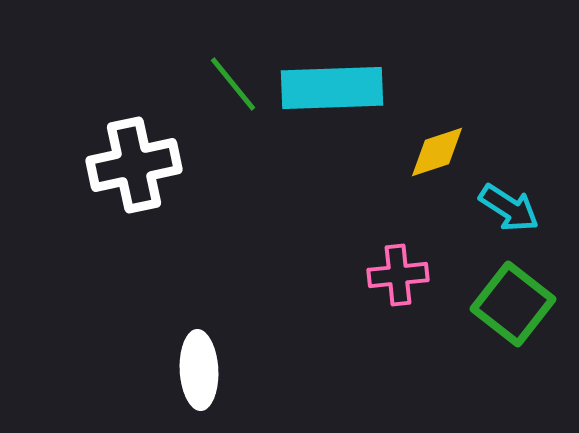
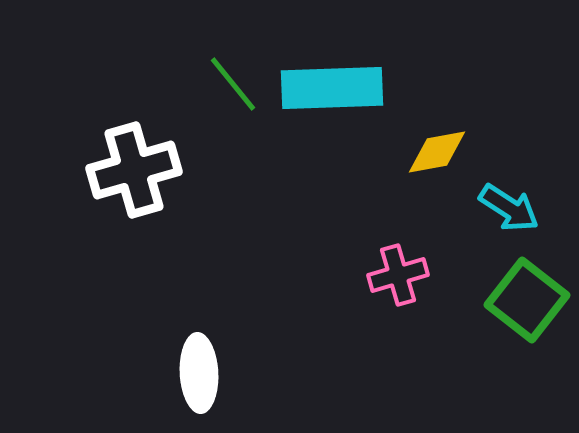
yellow diamond: rotated 8 degrees clockwise
white cross: moved 5 px down; rotated 4 degrees counterclockwise
pink cross: rotated 10 degrees counterclockwise
green square: moved 14 px right, 4 px up
white ellipse: moved 3 px down
